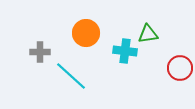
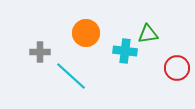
red circle: moved 3 px left
